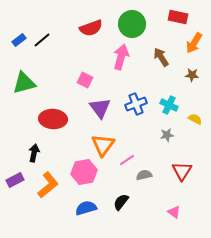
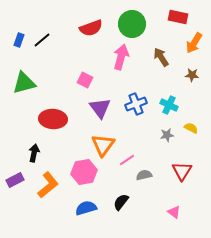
blue rectangle: rotated 32 degrees counterclockwise
yellow semicircle: moved 4 px left, 9 px down
